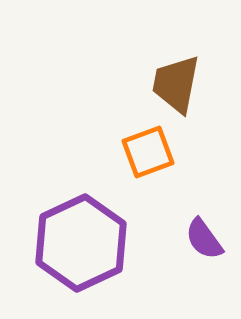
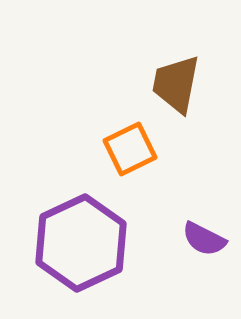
orange square: moved 18 px left, 3 px up; rotated 6 degrees counterclockwise
purple semicircle: rotated 27 degrees counterclockwise
